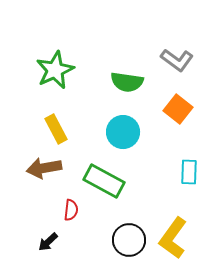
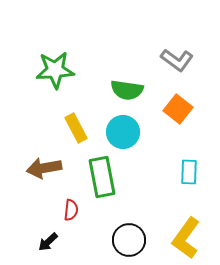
green star: rotated 21 degrees clockwise
green semicircle: moved 8 px down
yellow rectangle: moved 20 px right, 1 px up
green rectangle: moved 2 px left, 4 px up; rotated 51 degrees clockwise
yellow L-shape: moved 13 px right
